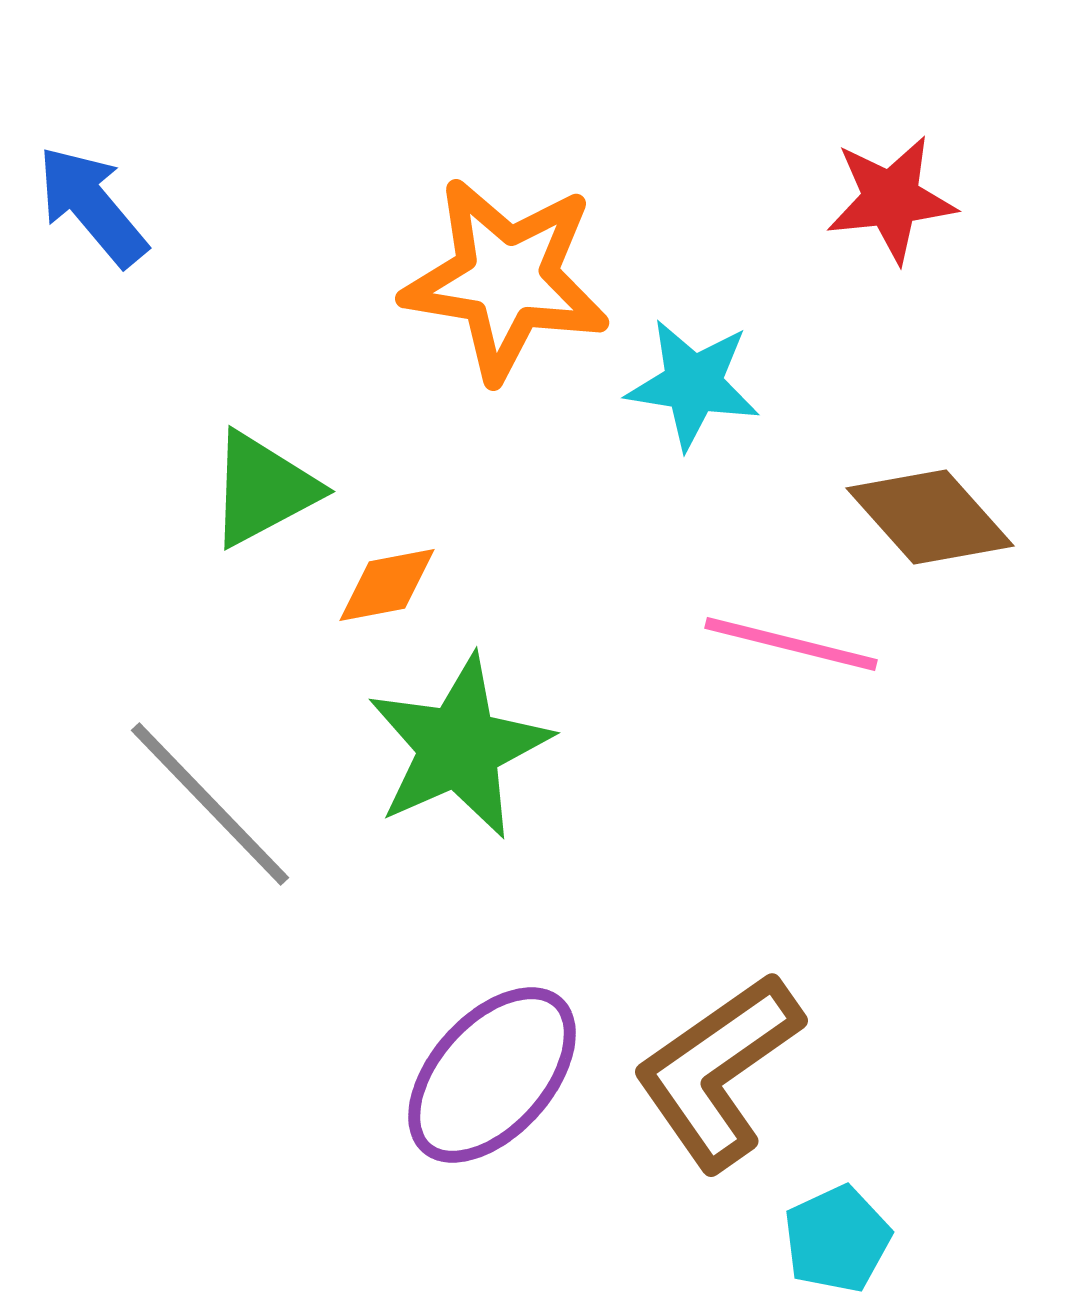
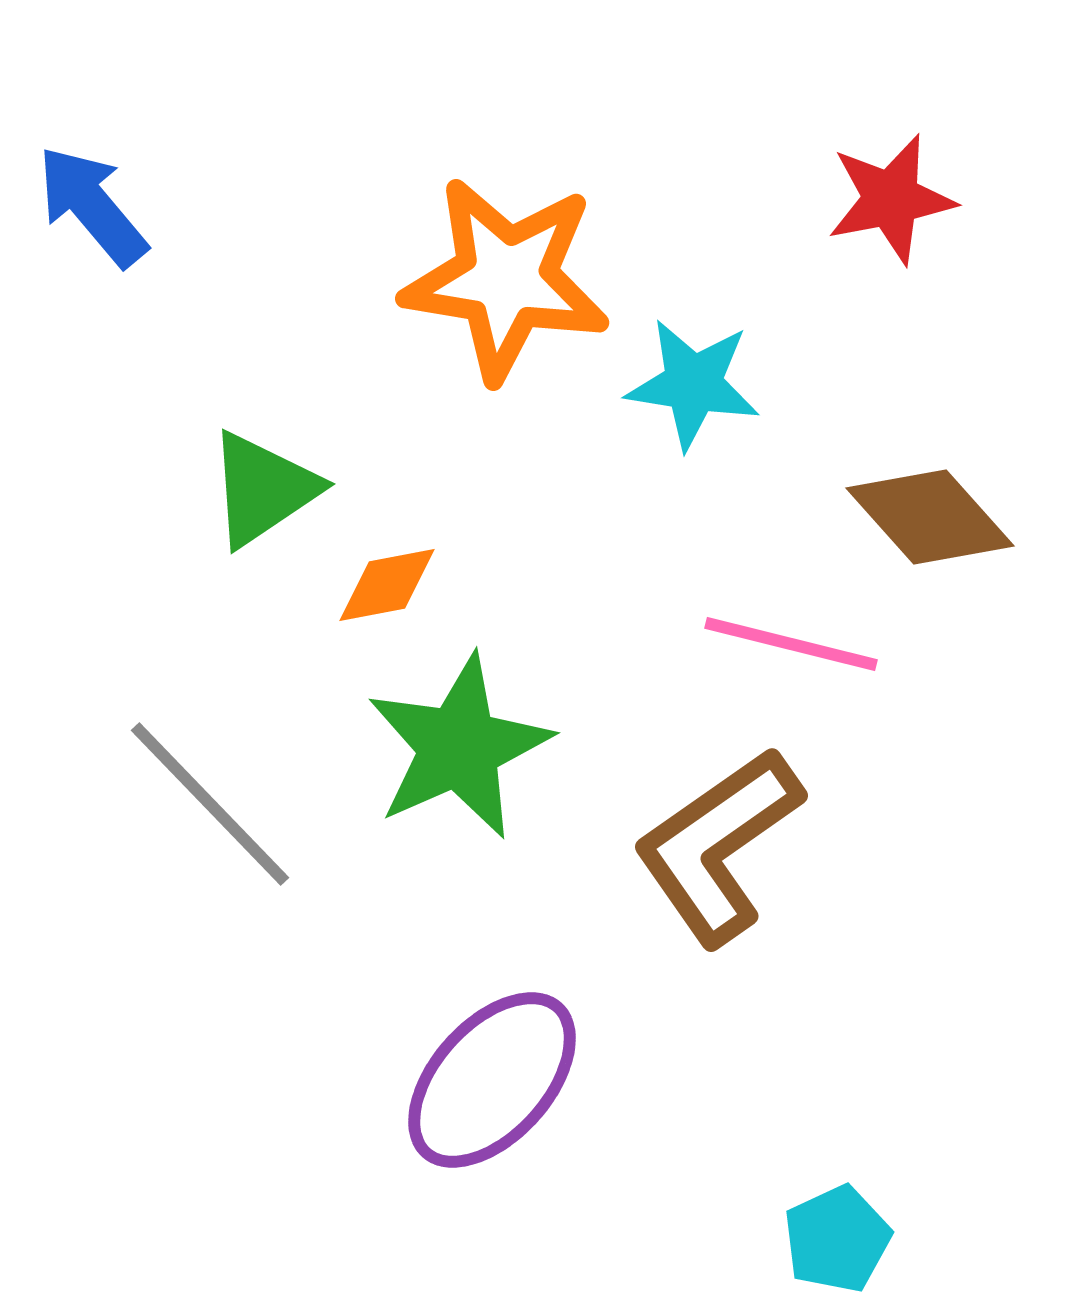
red star: rotated 5 degrees counterclockwise
green triangle: rotated 6 degrees counterclockwise
brown L-shape: moved 225 px up
purple ellipse: moved 5 px down
